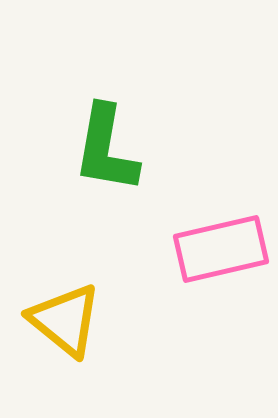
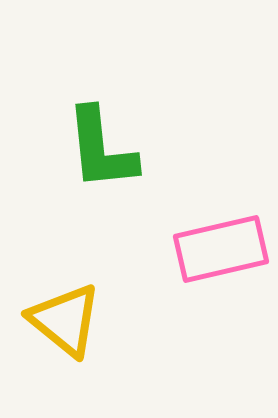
green L-shape: moved 5 px left; rotated 16 degrees counterclockwise
